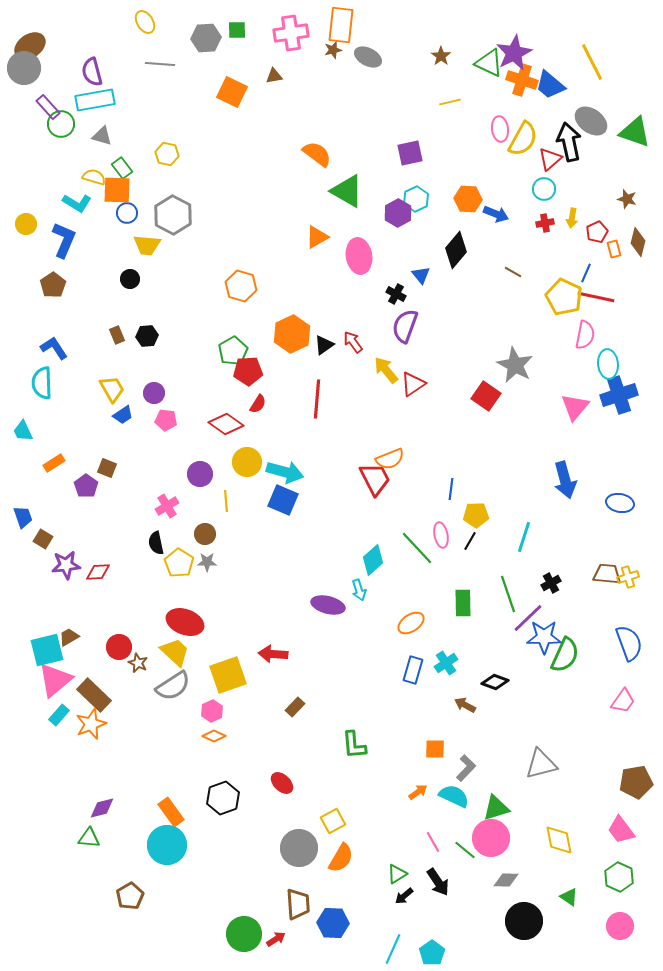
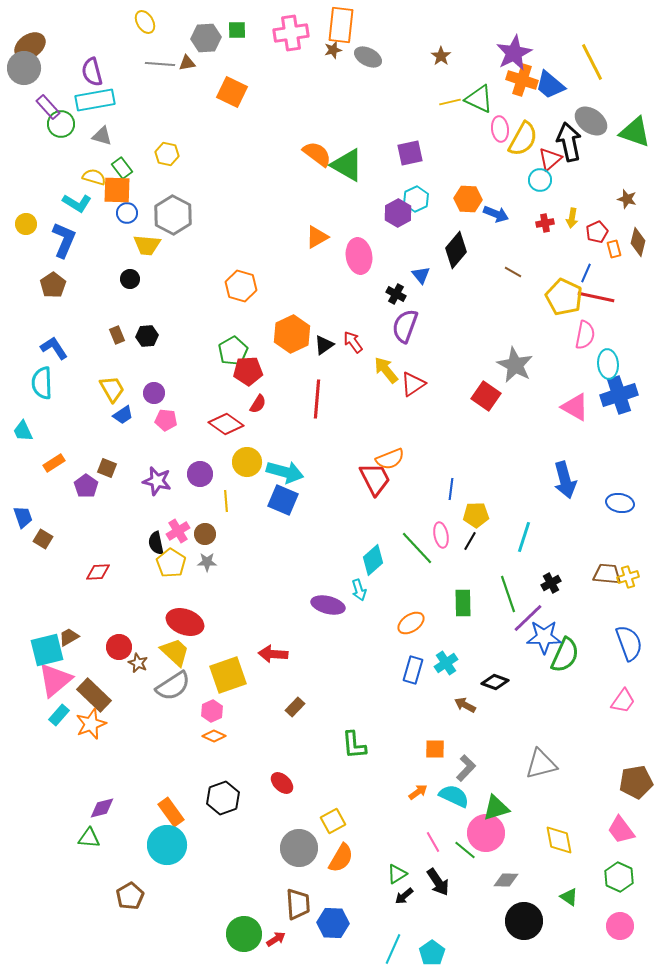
green triangle at (489, 63): moved 10 px left, 36 px down
brown triangle at (274, 76): moved 87 px left, 13 px up
cyan circle at (544, 189): moved 4 px left, 9 px up
green triangle at (347, 191): moved 26 px up
pink triangle at (575, 407): rotated 40 degrees counterclockwise
pink cross at (167, 506): moved 11 px right, 25 px down
yellow pentagon at (179, 563): moved 8 px left
purple star at (66, 565): moved 91 px right, 84 px up; rotated 20 degrees clockwise
pink circle at (491, 838): moved 5 px left, 5 px up
